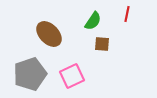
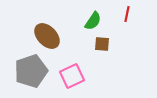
brown ellipse: moved 2 px left, 2 px down
gray pentagon: moved 1 px right, 3 px up
